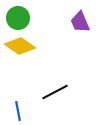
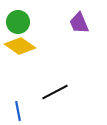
green circle: moved 4 px down
purple trapezoid: moved 1 px left, 1 px down
